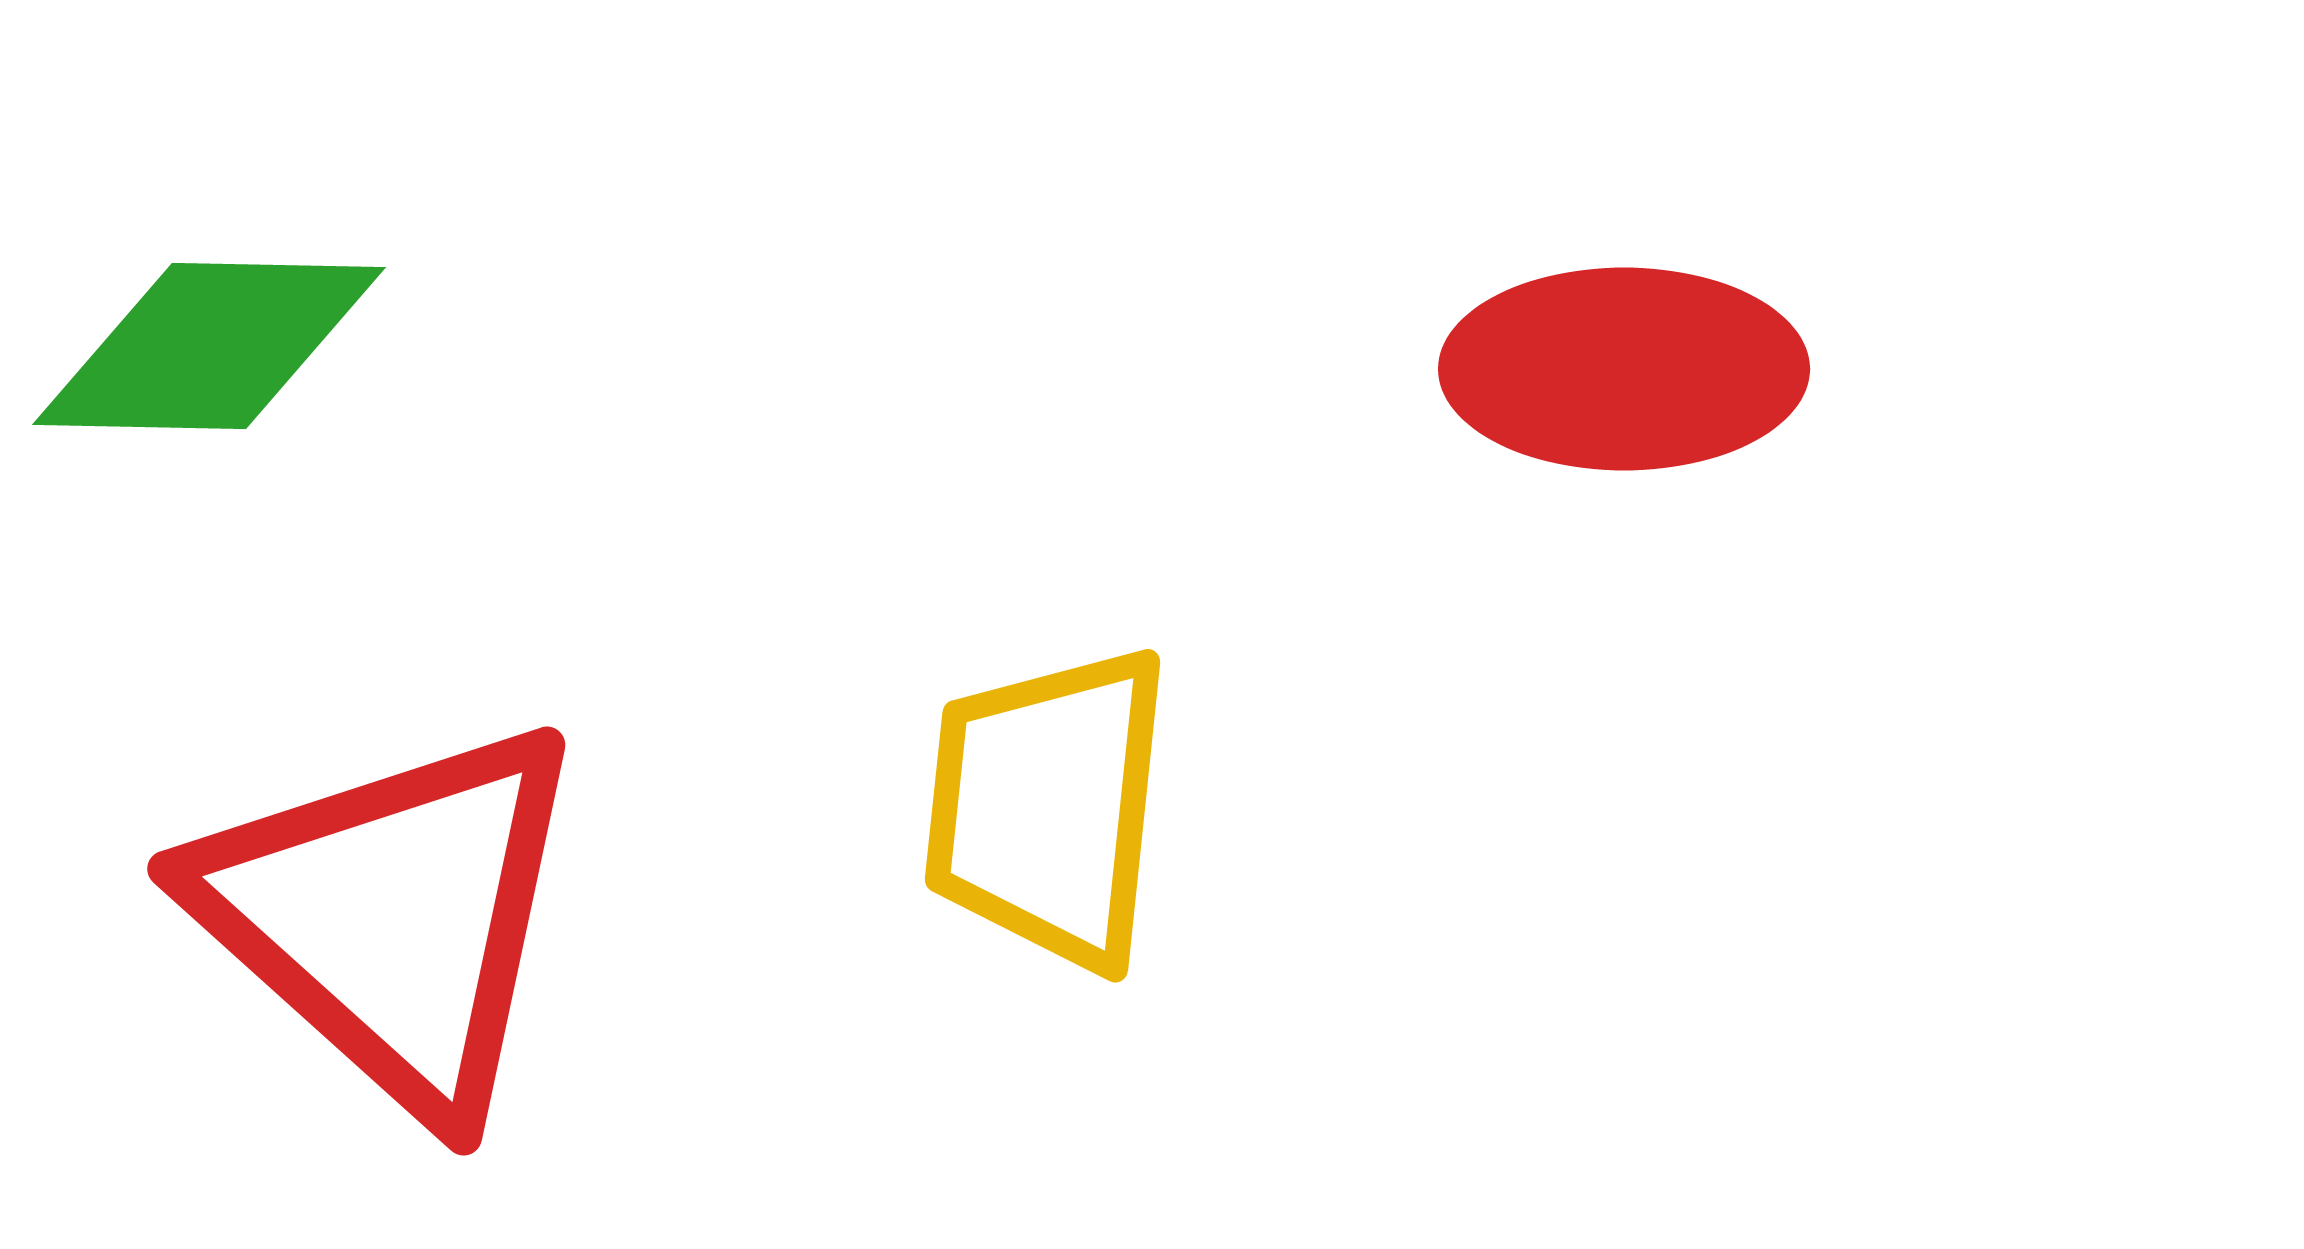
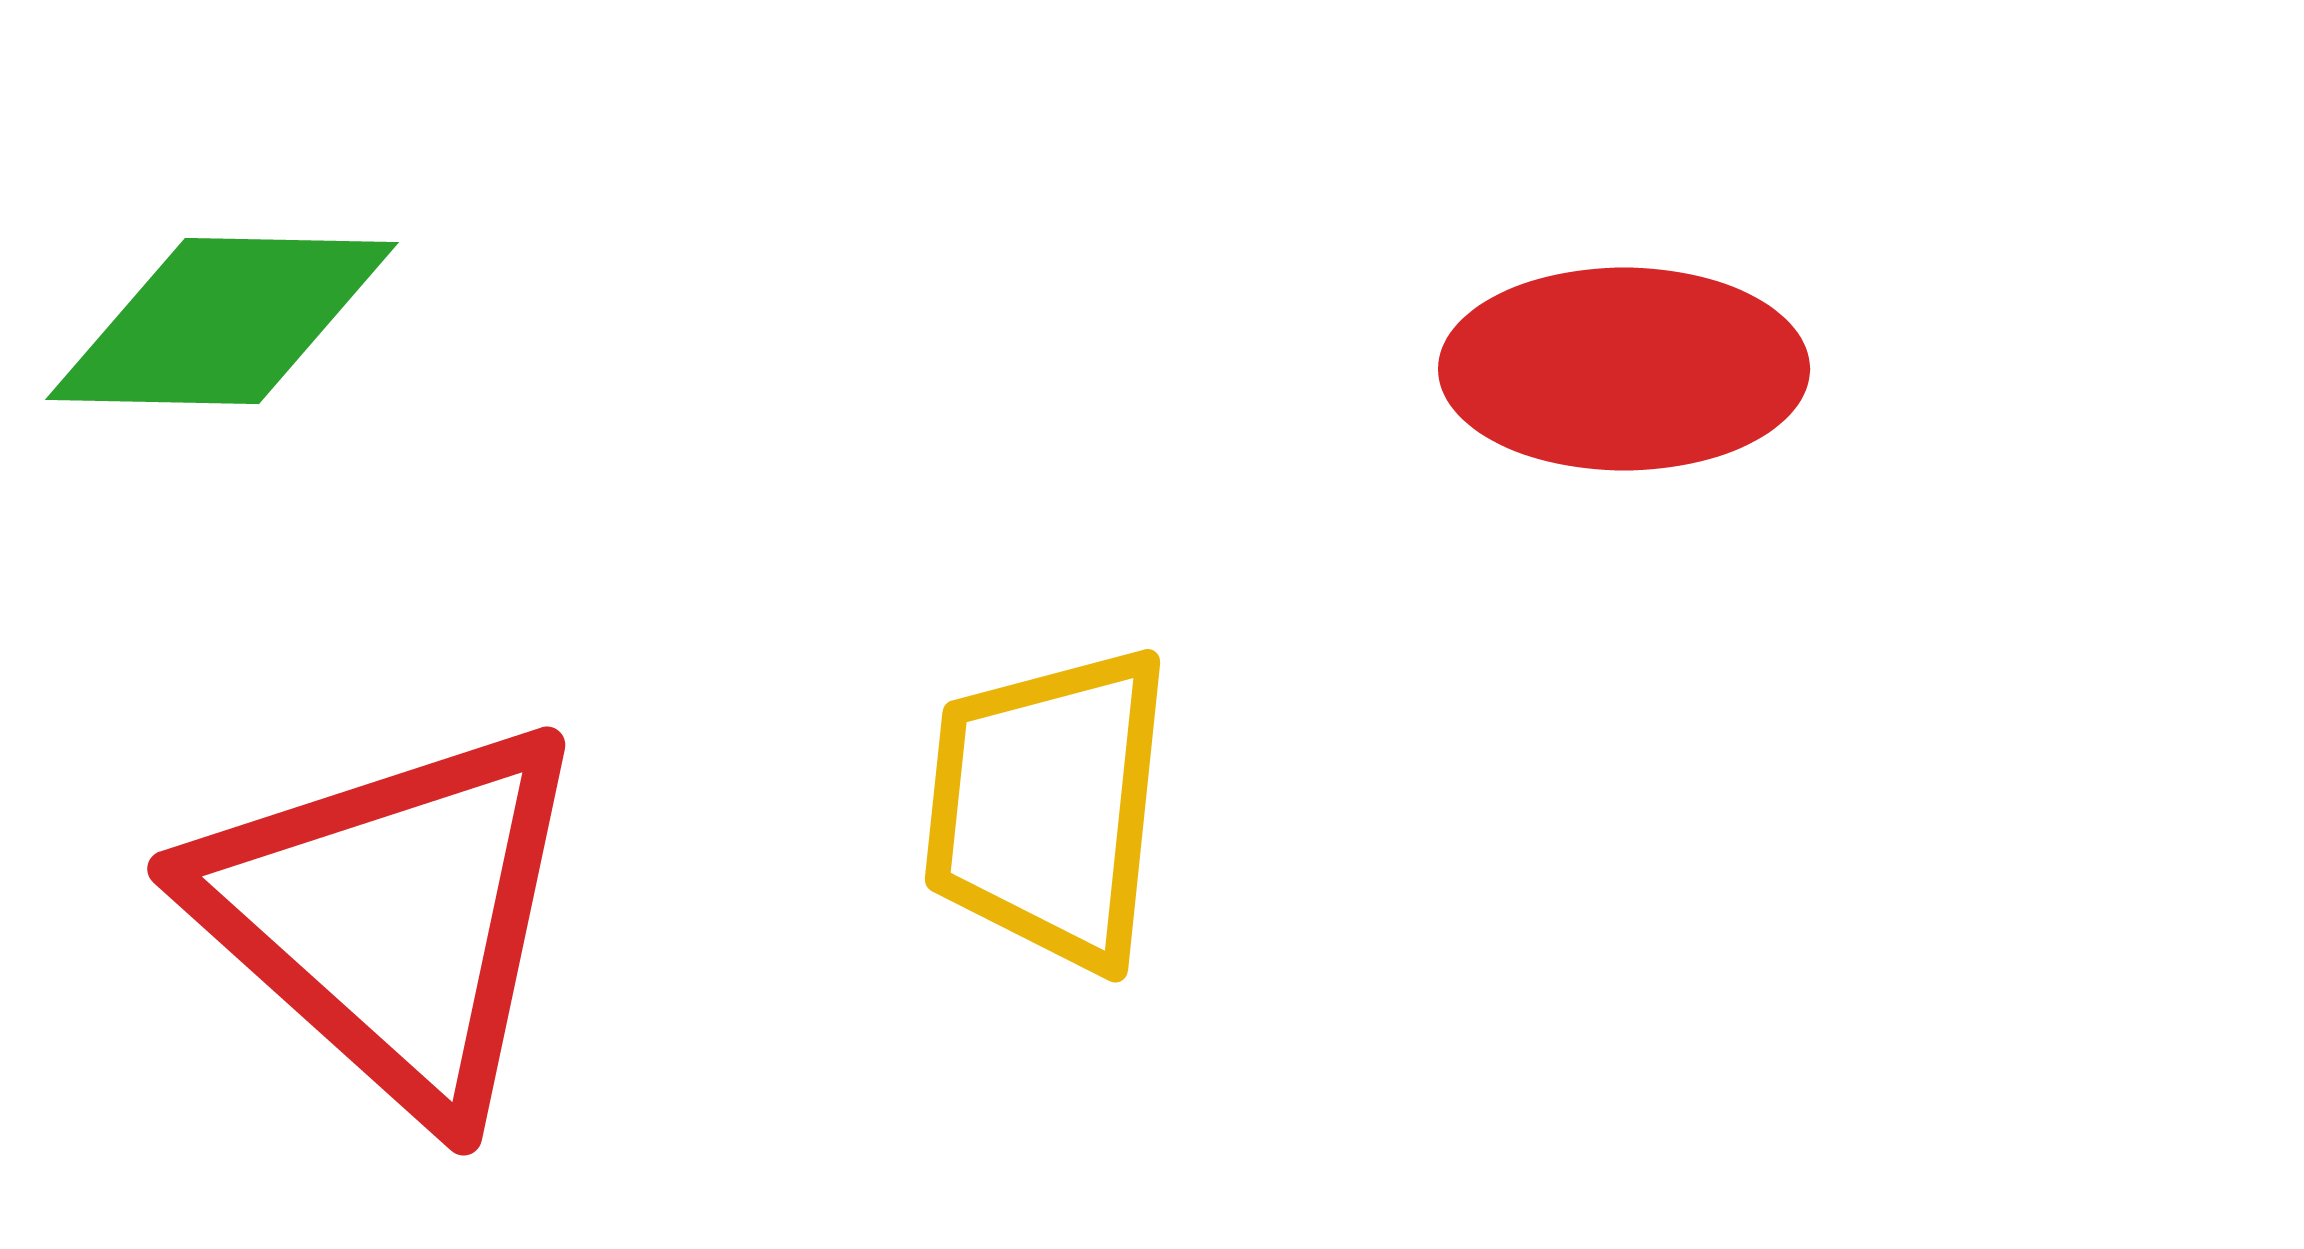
green diamond: moved 13 px right, 25 px up
